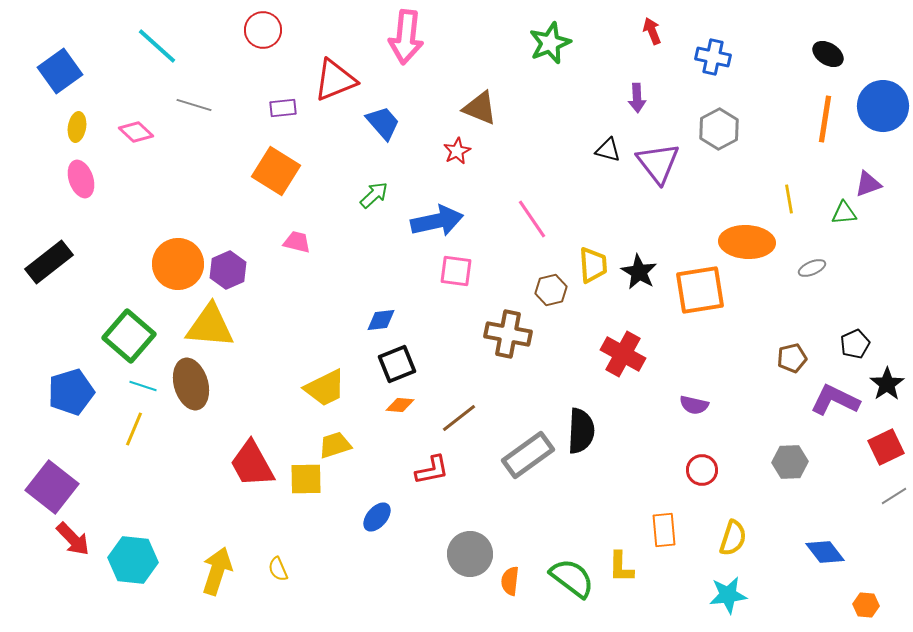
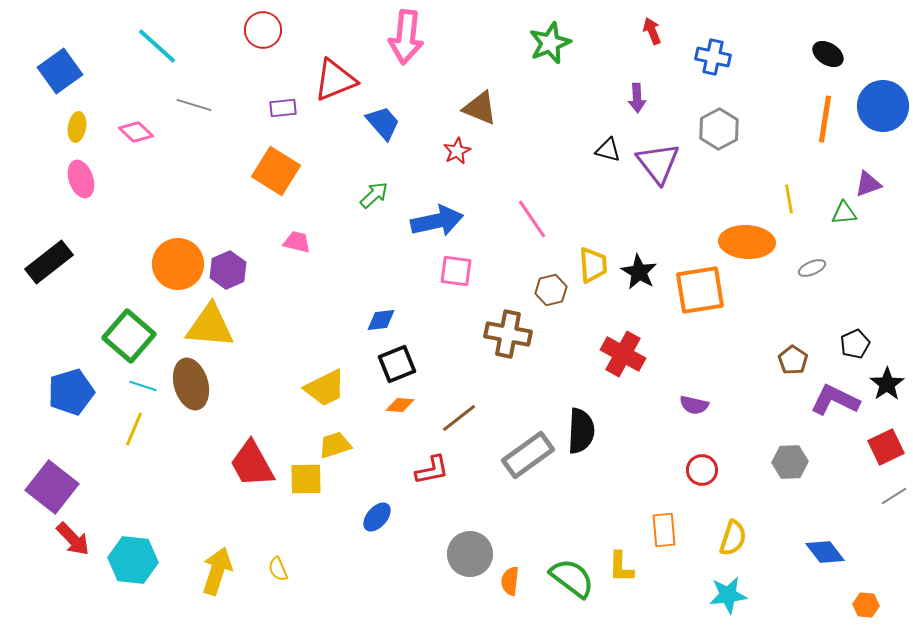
brown pentagon at (792, 358): moved 1 px right, 2 px down; rotated 24 degrees counterclockwise
